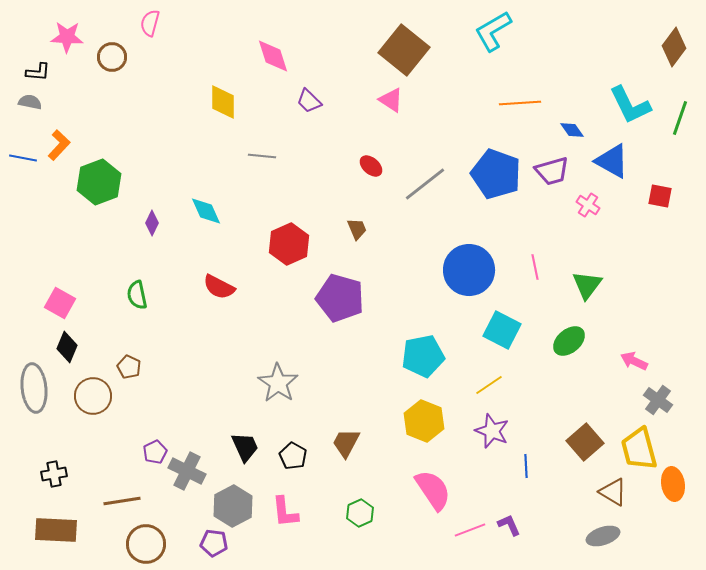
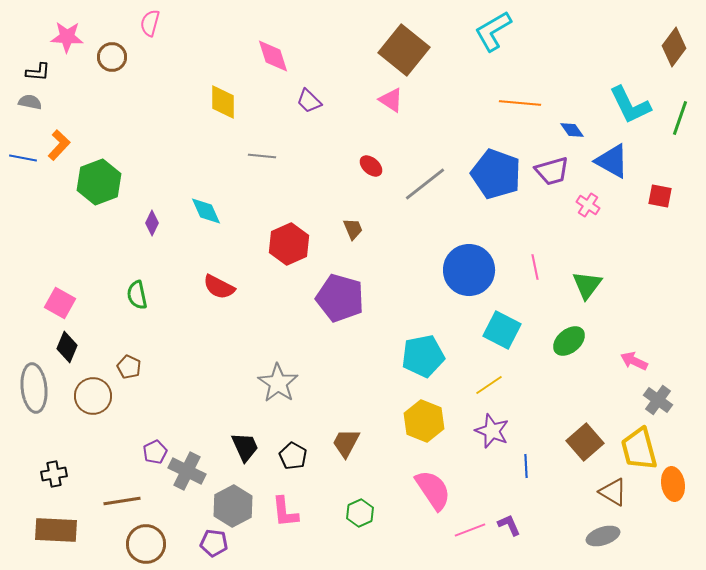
orange line at (520, 103): rotated 9 degrees clockwise
brown trapezoid at (357, 229): moved 4 px left
